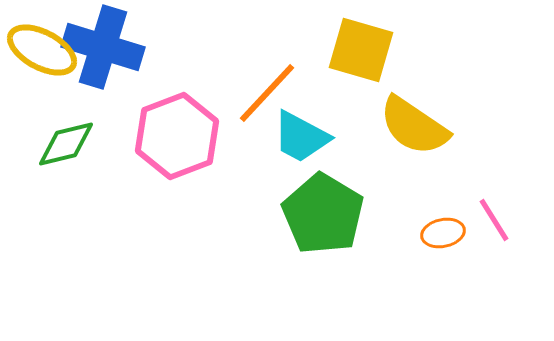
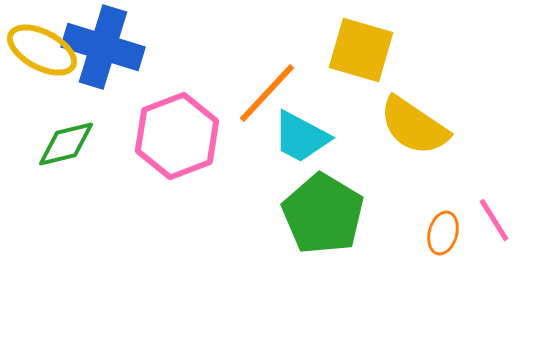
orange ellipse: rotated 63 degrees counterclockwise
